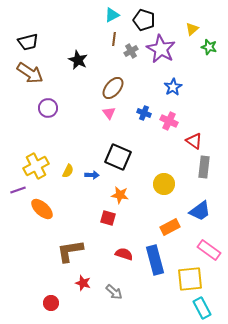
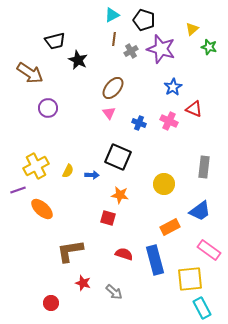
black trapezoid: moved 27 px right, 1 px up
purple star: rotated 12 degrees counterclockwise
blue cross: moved 5 px left, 10 px down
red triangle: moved 32 px up; rotated 12 degrees counterclockwise
